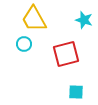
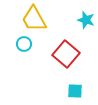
cyan star: moved 2 px right
red square: rotated 36 degrees counterclockwise
cyan square: moved 1 px left, 1 px up
